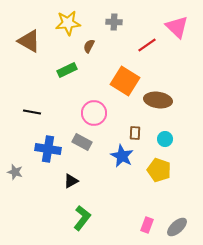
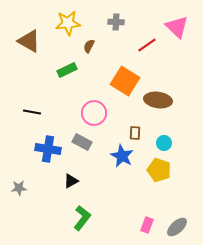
gray cross: moved 2 px right
cyan circle: moved 1 px left, 4 px down
gray star: moved 4 px right, 16 px down; rotated 21 degrees counterclockwise
